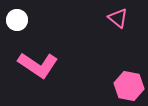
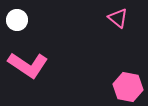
pink L-shape: moved 10 px left
pink hexagon: moved 1 px left, 1 px down
